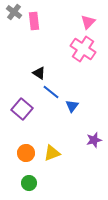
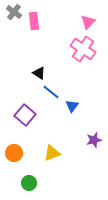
purple square: moved 3 px right, 6 px down
orange circle: moved 12 px left
